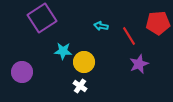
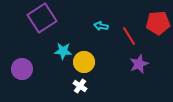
purple circle: moved 3 px up
